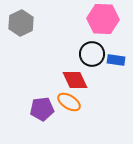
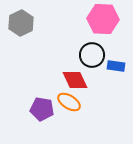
black circle: moved 1 px down
blue rectangle: moved 6 px down
purple pentagon: rotated 15 degrees clockwise
